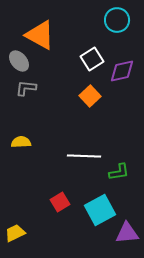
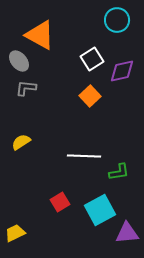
yellow semicircle: rotated 30 degrees counterclockwise
